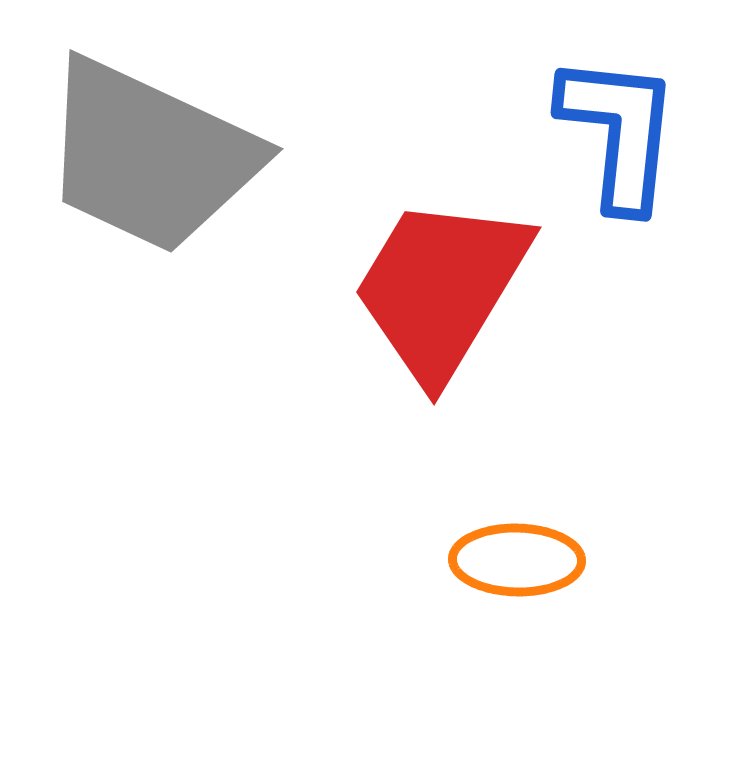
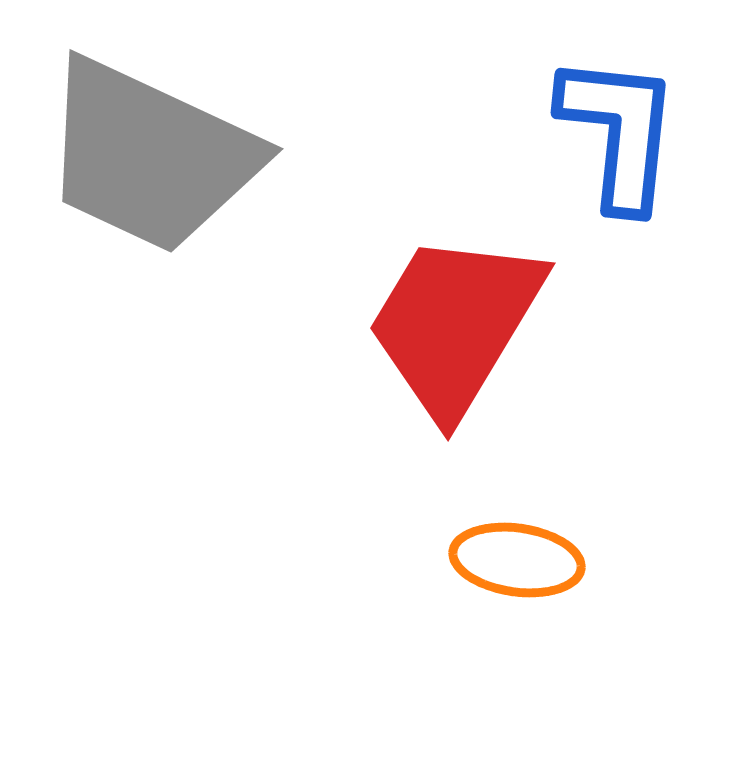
red trapezoid: moved 14 px right, 36 px down
orange ellipse: rotated 7 degrees clockwise
